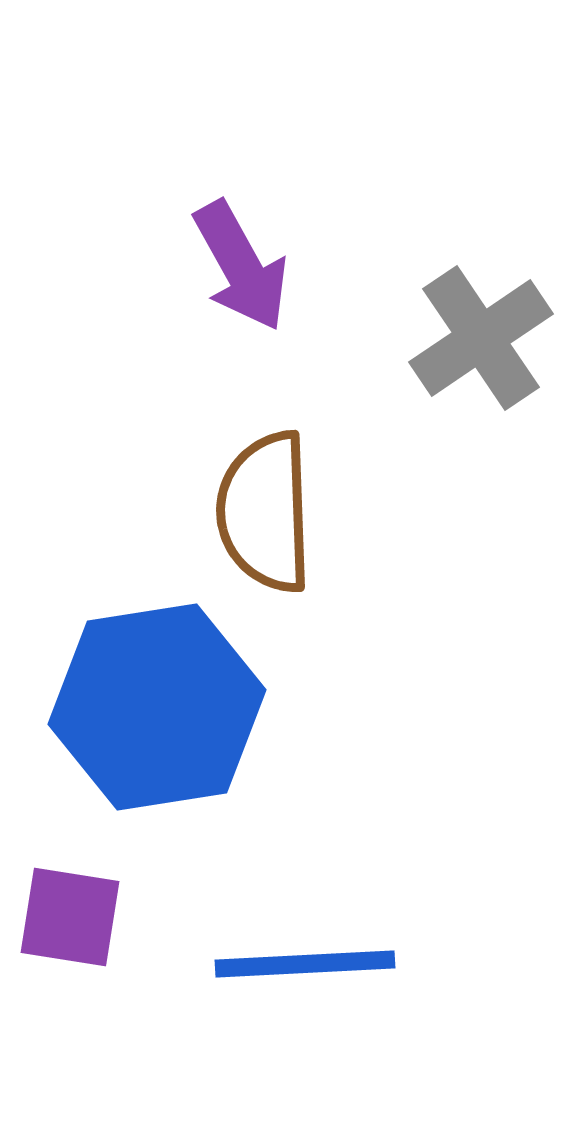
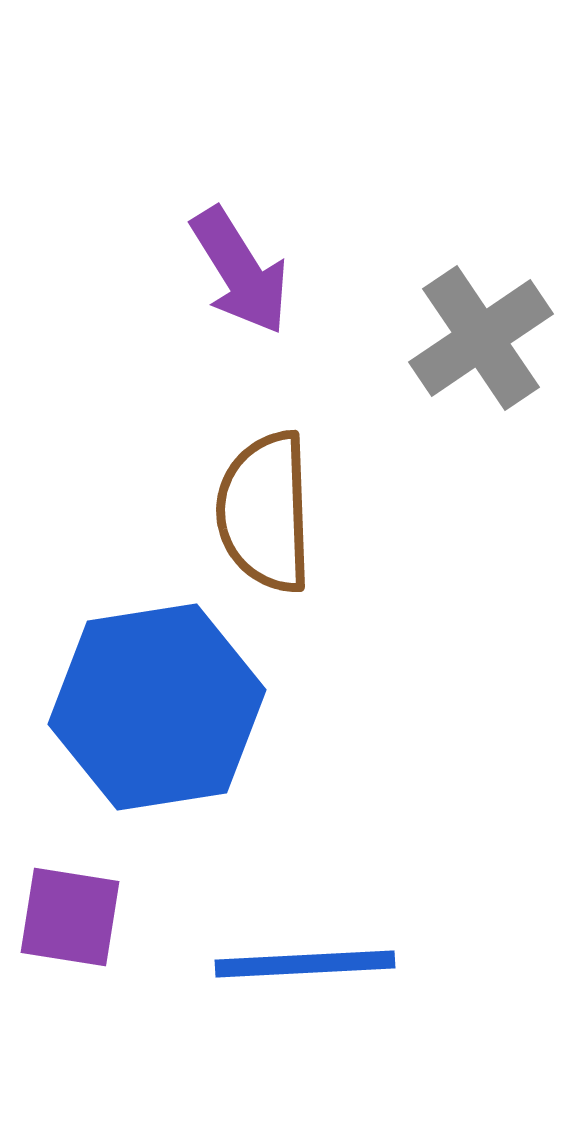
purple arrow: moved 1 px left, 5 px down; rotated 3 degrees counterclockwise
